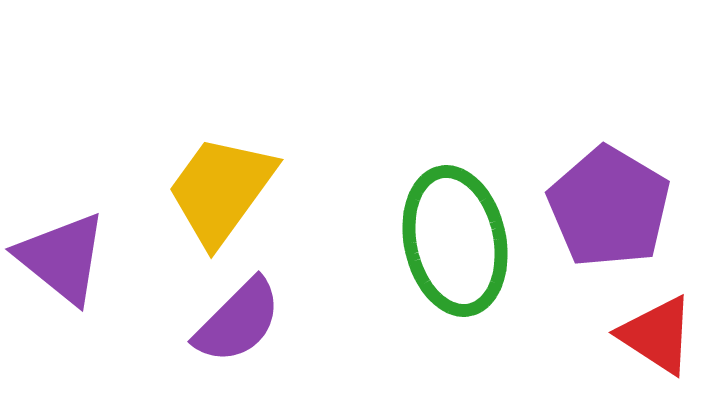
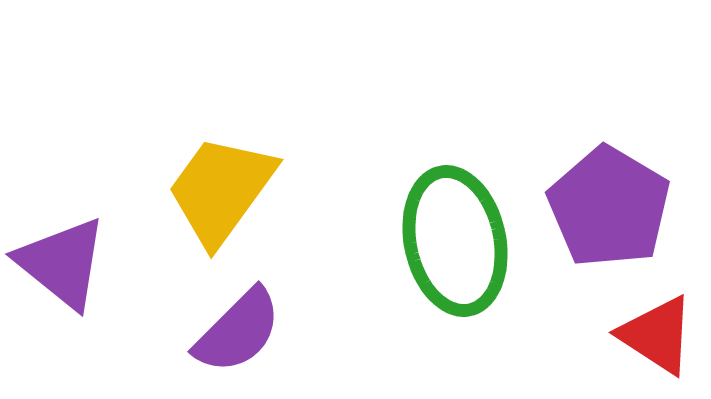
purple triangle: moved 5 px down
purple semicircle: moved 10 px down
